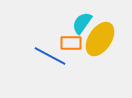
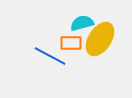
cyan semicircle: rotated 40 degrees clockwise
